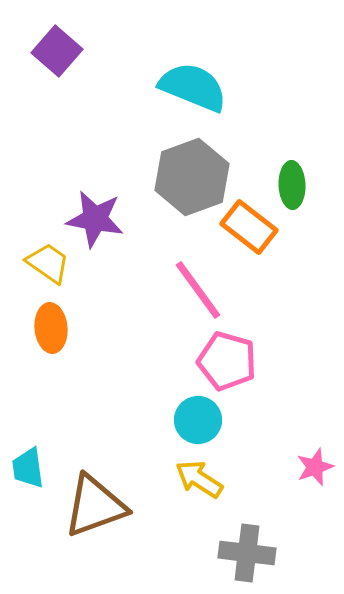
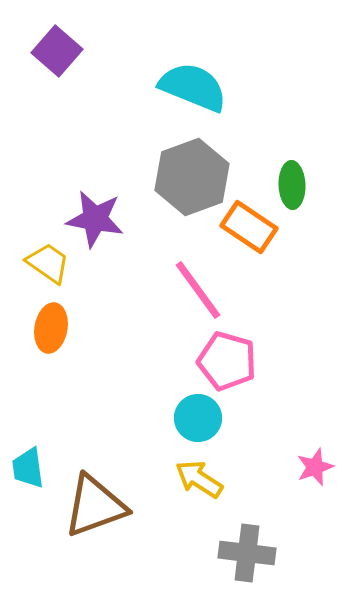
orange rectangle: rotated 4 degrees counterclockwise
orange ellipse: rotated 15 degrees clockwise
cyan circle: moved 2 px up
